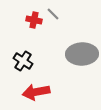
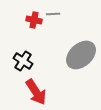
gray line: rotated 48 degrees counterclockwise
gray ellipse: moved 1 px left, 1 px down; rotated 40 degrees counterclockwise
red arrow: rotated 112 degrees counterclockwise
